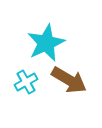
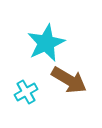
cyan cross: moved 10 px down
